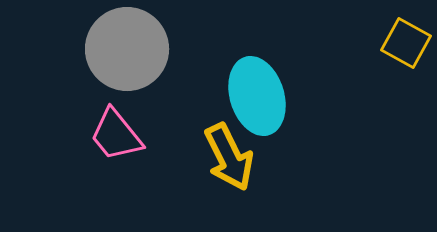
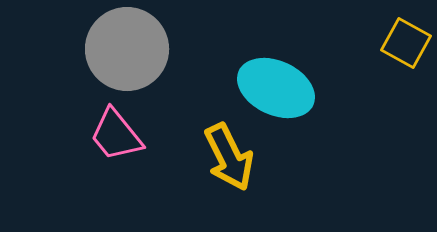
cyan ellipse: moved 19 px right, 8 px up; rotated 48 degrees counterclockwise
